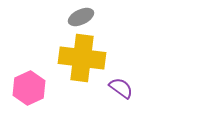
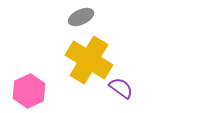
yellow cross: moved 7 px right, 2 px down; rotated 24 degrees clockwise
pink hexagon: moved 3 px down
